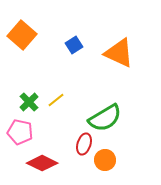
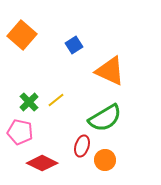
orange triangle: moved 9 px left, 18 px down
red ellipse: moved 2 px left, 2 px down
